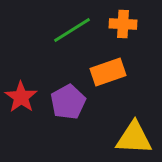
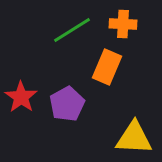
orange rectangle: moved 1 px left, 5 px up; rotated 48 degrees counterclockwise
purple pentagon: moved 1 px left, 2 px down
